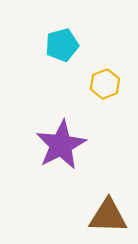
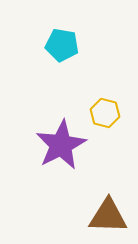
cyan pentagon: rotated 24 degrees clockwise
yellow hexagon: moved 29 px down; rotated 24 degrees counterclockwise
